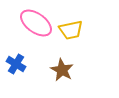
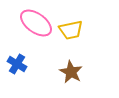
blue cross: moved 1 px right
brown star: moved 9 px right, 2 px down
